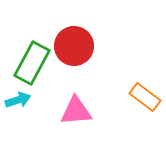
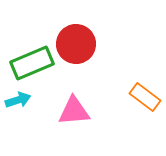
red circle: moved 2 px right, 2 px up
green rectangle: rotated 39 degrees clockwise
pink triangle: moved 2 px left
